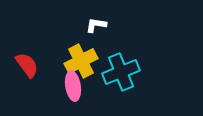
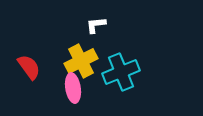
white L-shape: rotated 15 degrees counterclockwise
red semicircle: moved 2 px right, 2 px down
pink ellipse: moved 2 px down
